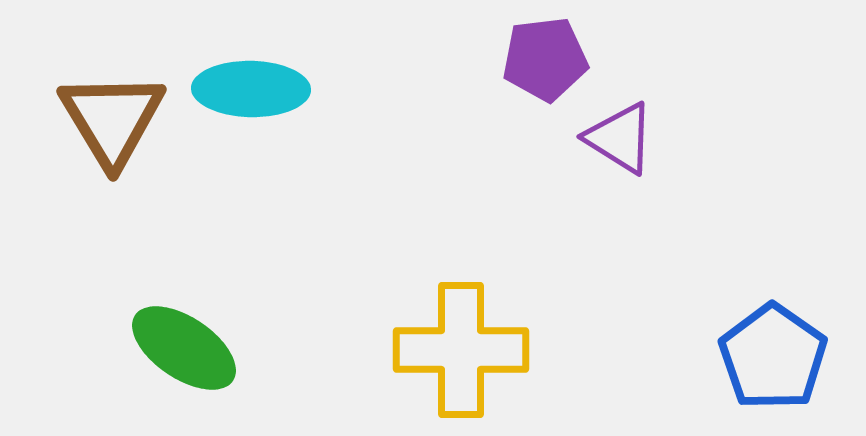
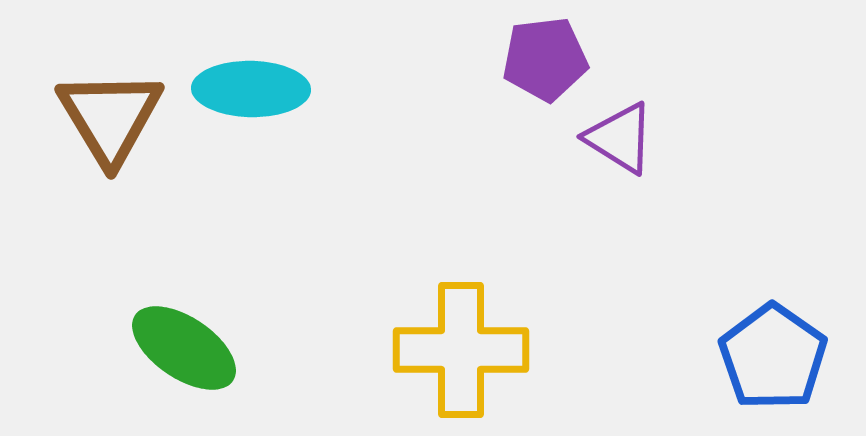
brown triangle: moved 2 px left, 2 px up
